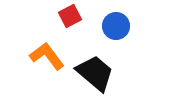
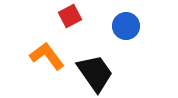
blue circle: moved 10 px right
black trapezoid: rotated 15 degrees clockwise
